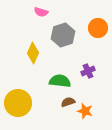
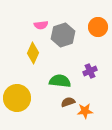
pink semicircle: moved 13 px down; rotated 24 degrees counterclockwise
orange circle: moved 1 px up
purple cross: moved 2 px right
yellow circle: moved 1 px left, 5 px up
orange star: rotated 21 degrees counterclockwise
